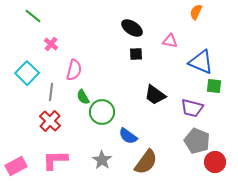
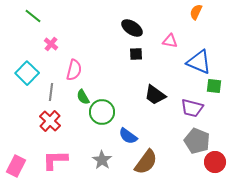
blue triangle: moved 2 px left
pink rectangle: rotated 35 degrees counterclockwise
